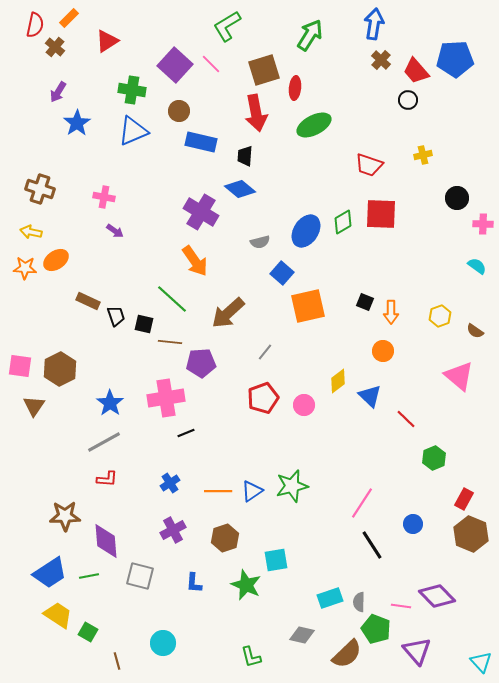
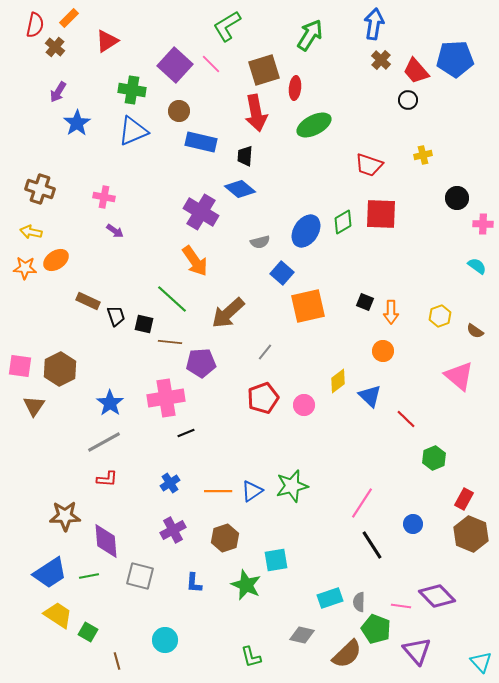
cyan circle at (163, 643): moved 2 px right, 3 px up
